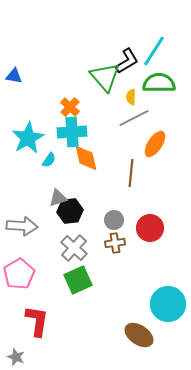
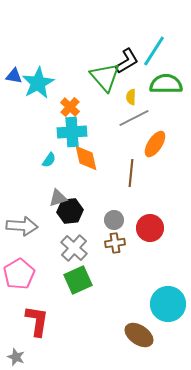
green semicircle: moved 7 px right, 1 px down
cyan star: moved 10 px right, 55 px up
